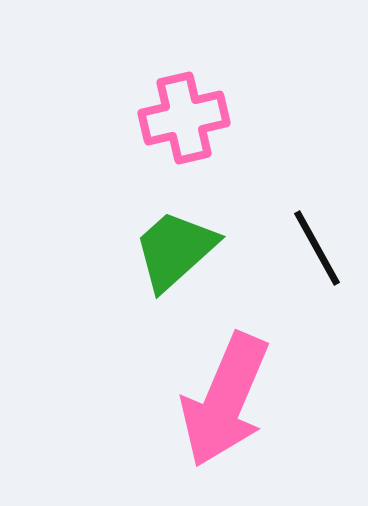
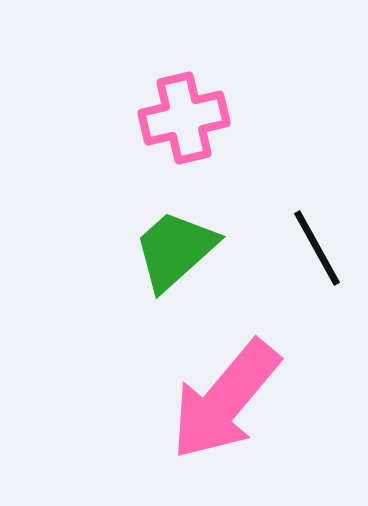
pink arrow: rotated 17 degrees clockwise
